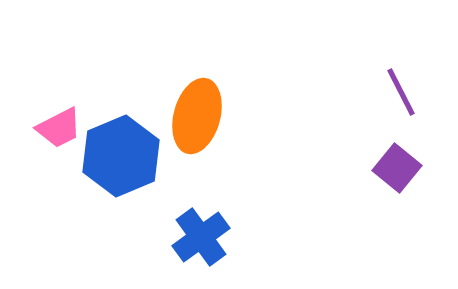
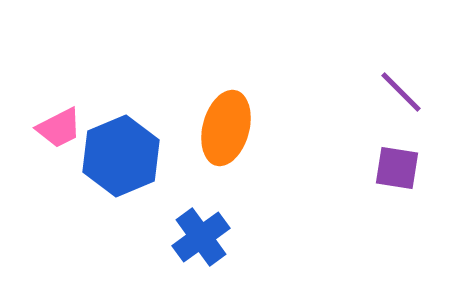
purple line: rotated 18 degrees counterclockwise
orange ellipse: moved 29 px right, 12 px down
purple square: rotated 30 degrees counterclockwise
